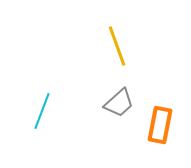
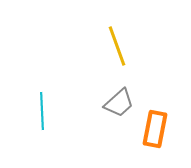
cyan line: rotated 24 degrees counterclockwise
orange rectangle: moved 5 px left, 4 px down
